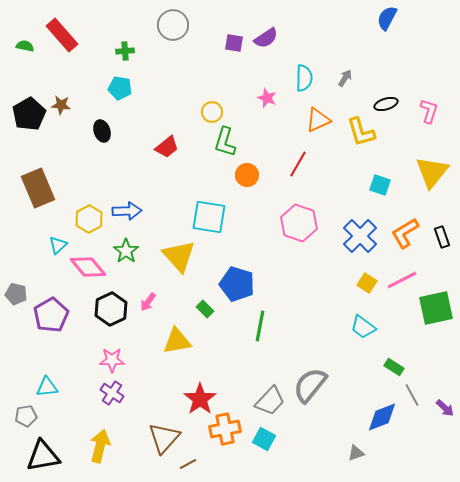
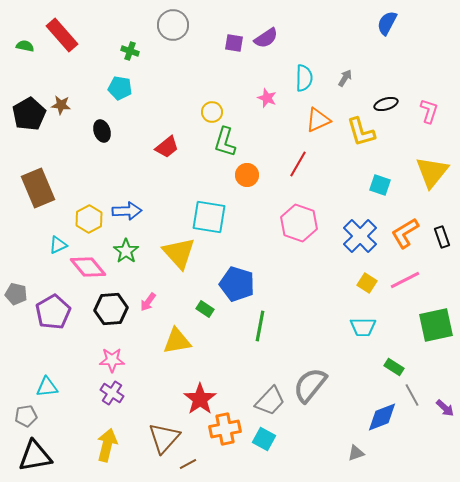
blue semicircle at (387, 18): moved 5 px down
green cross at (125, 51): moved 5 px right; rotated 24 degrees clockwise
cyan triangle at (58, 245): rotated 18 degrees clockwise
yellow triangle at (179, 256): moved 3 px up
pink line at (402, 280): moved 3 px right
green square at (436, 308): moved 17 px down
black hexagon at (111, 309): rotated 20 degrees clockwise
green rectangle at (205, 309): rotated 12 degrees counterclockwise
purple pentagon at (51, 315): moved 2 px right, 3 px up
cyan trapezoid at (363, 327): rotated 36 degrees counterclockwise
yellow arrow at (100, 446): moved 7 px right, 1 px up
black triangle at (43, 456): moved 8 px left
